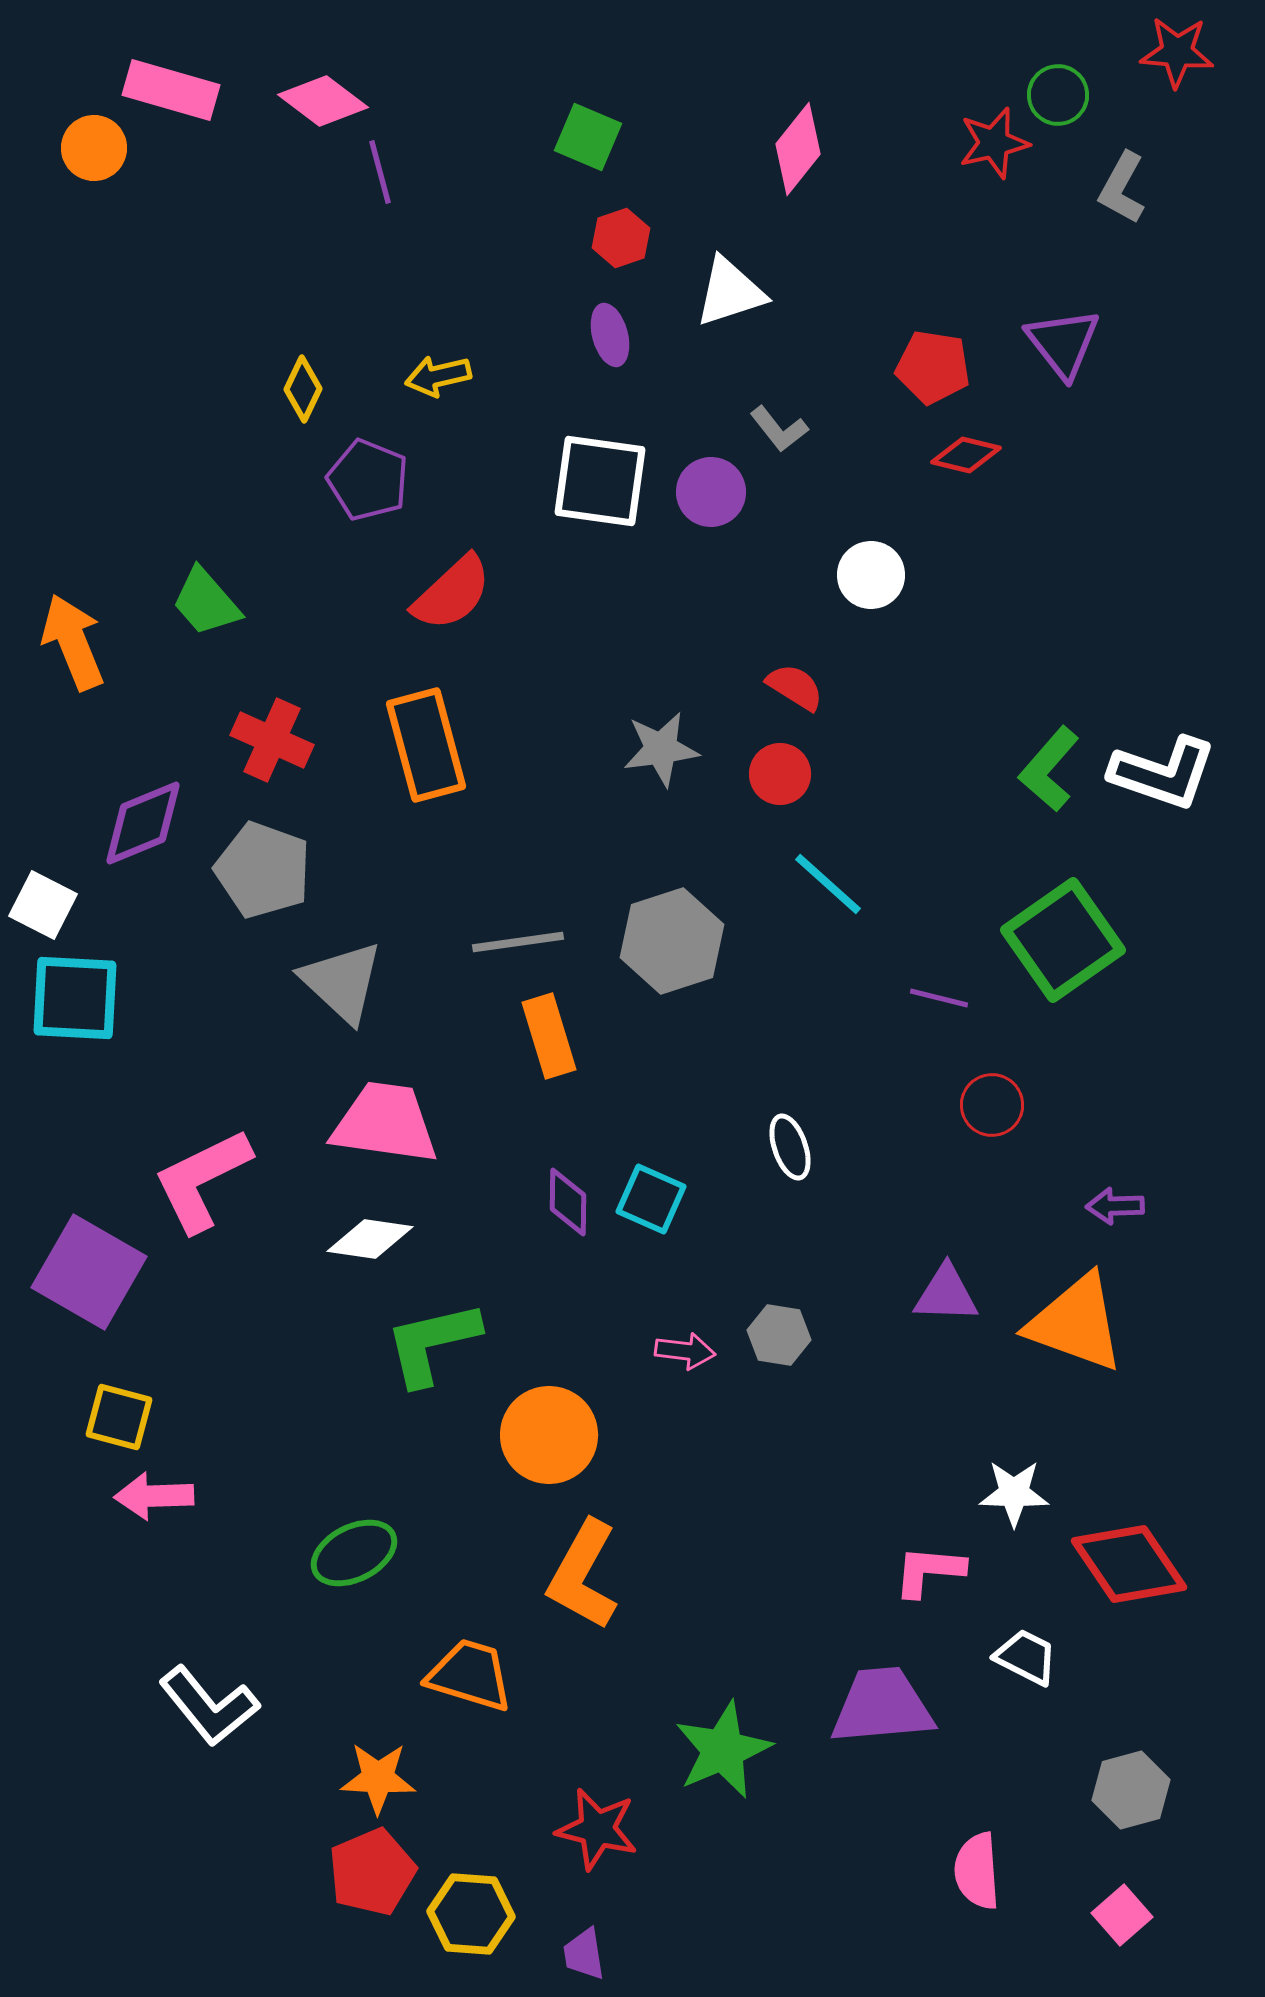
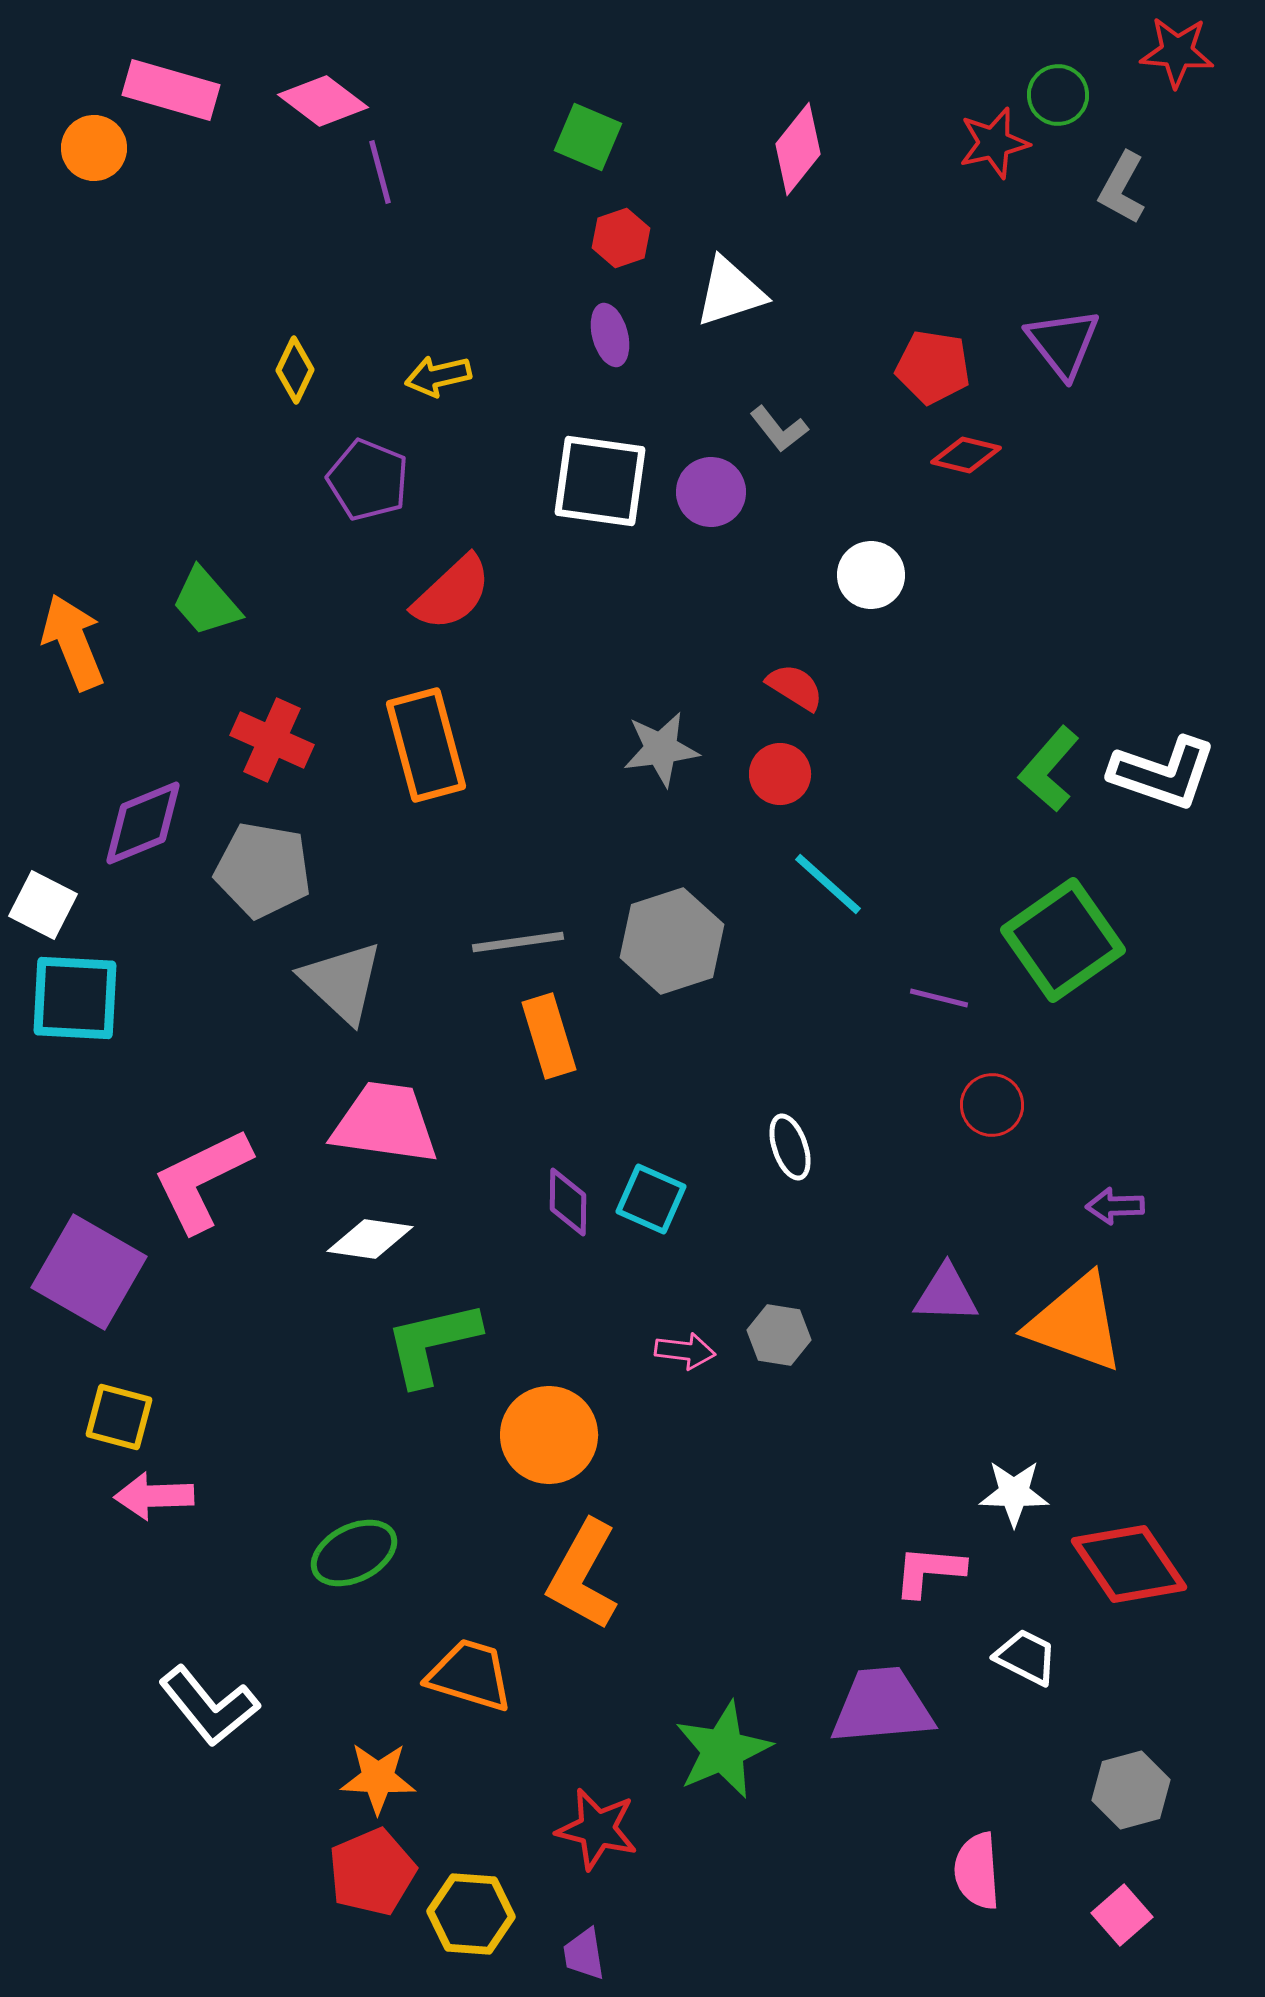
yellow diamond at (303, 389): moved 8 px left, 19 px up
gray pentagon at (263, 870): rotated 10 degrees counterclockwise
